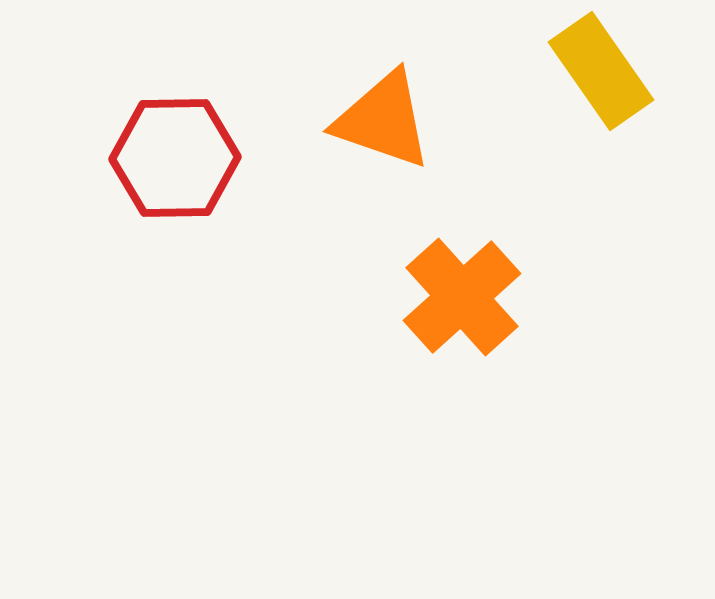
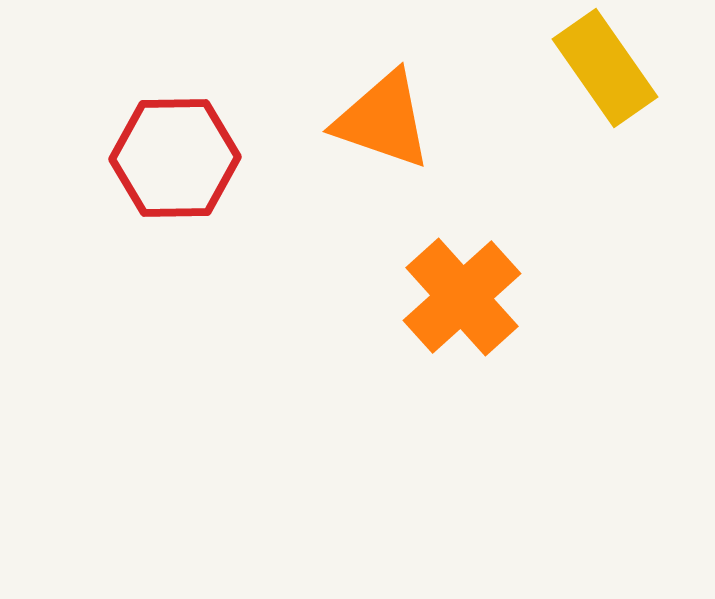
yellow rectangle: moved 4 px right, 3 px up
